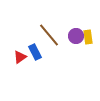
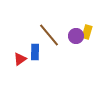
yellow rectangle: moved 1 px left, 5 px up; rotated 24 degrees clockwise
blue rectangle: rotated 28 degrees clockwise
red triangle: moved 2 px down
